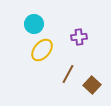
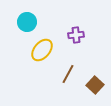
cyan circle: moved 7 px left, 2 px up
purple cross: moved 3 px left, 2 px up
brown square: moved 3 px right
